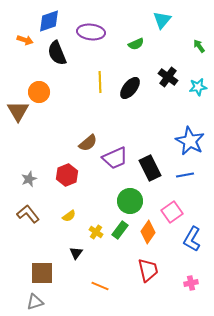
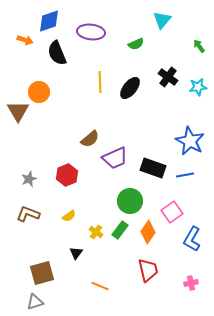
brown semicircle: moved 2 px right, 4 px up
black rectangle: moved 3 px right; rotated 45 degrees counterclockwise
brown L-shape: rotated 30 degrees counterclockwise
brown square: rotated 15 degrees counterclockwise
